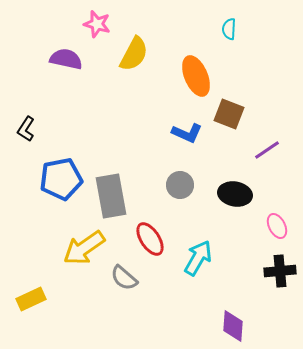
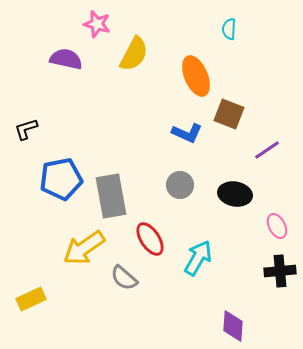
black L-shape: rotated 40 degrees clockwise
